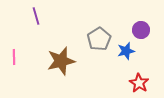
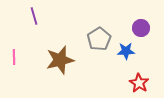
purple line: moved 2 px left
purple circle: moved 2 px up
blue star: rotated 12 degrees clockwise
brown star: moved 1 px left, 1 px up
